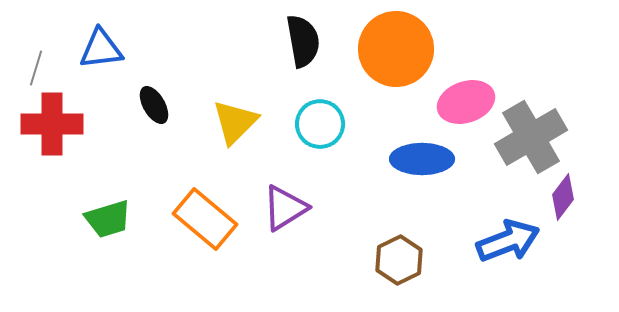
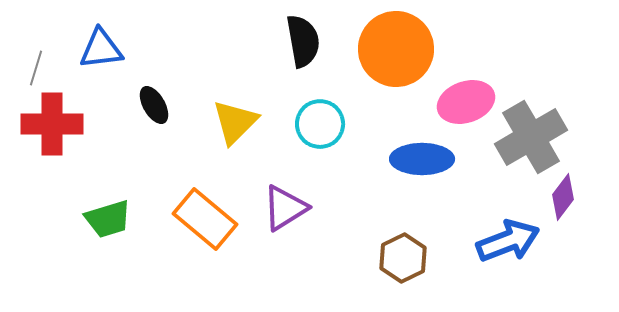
brown hexagon: moved 4 px right, 2 px up
